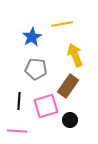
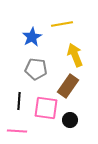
pink square: moved 2 px down; rotated 25 degrees clockwise
